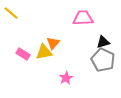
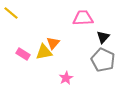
black triangle: moved 5 px up; rotated 32 degrees counterclockwise
